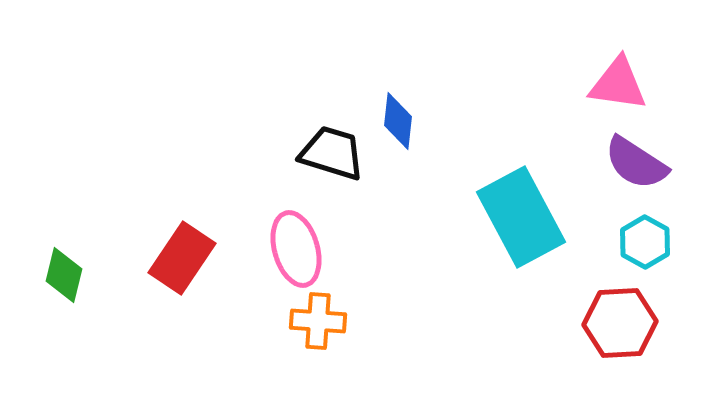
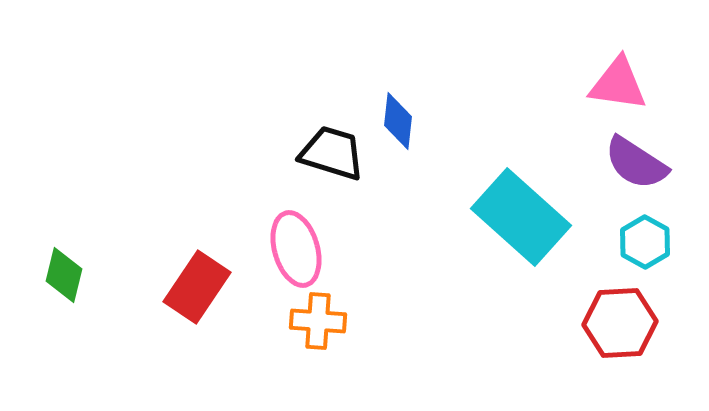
cyan rectangle: rotated 20 degrees counterclockwise
red rectangle: moved 15 px right, 29 px down
